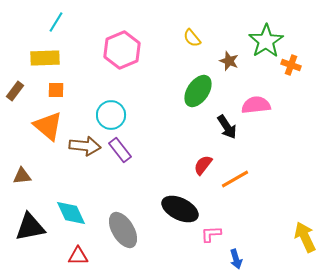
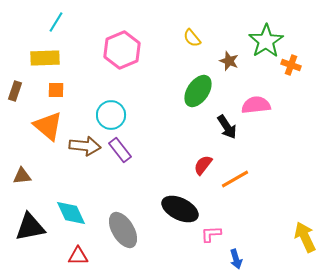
brown rectangle: rotated 18 degrees counterclockwise
